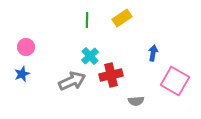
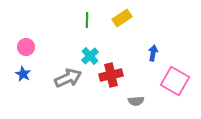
blue star: moved 1 px right; rotated 21 degrees counterclockwise
gray arrow: moved 4 px left, 3 px up
